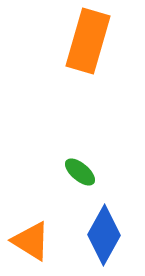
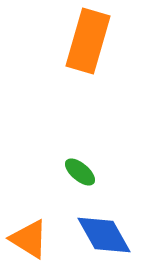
blue diamond: rotated 58 degrees counterclockwise
orange triangle: moved 2 px left, 2 px up
